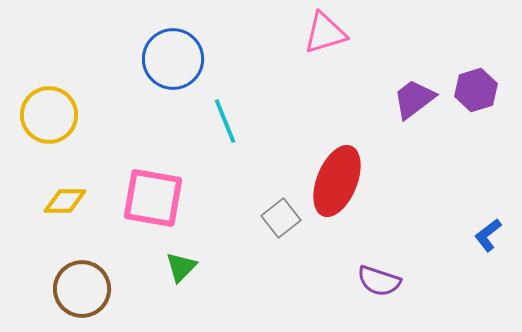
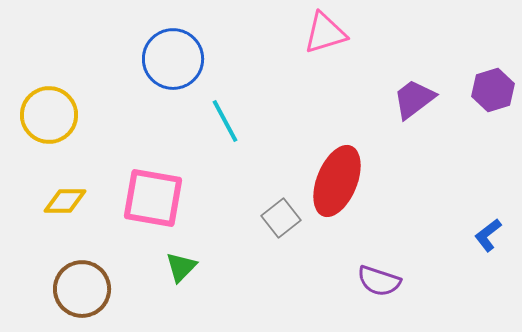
purple hexagon: moved 17 px right
cyan line: rotated 6 degrees counterclockwise
